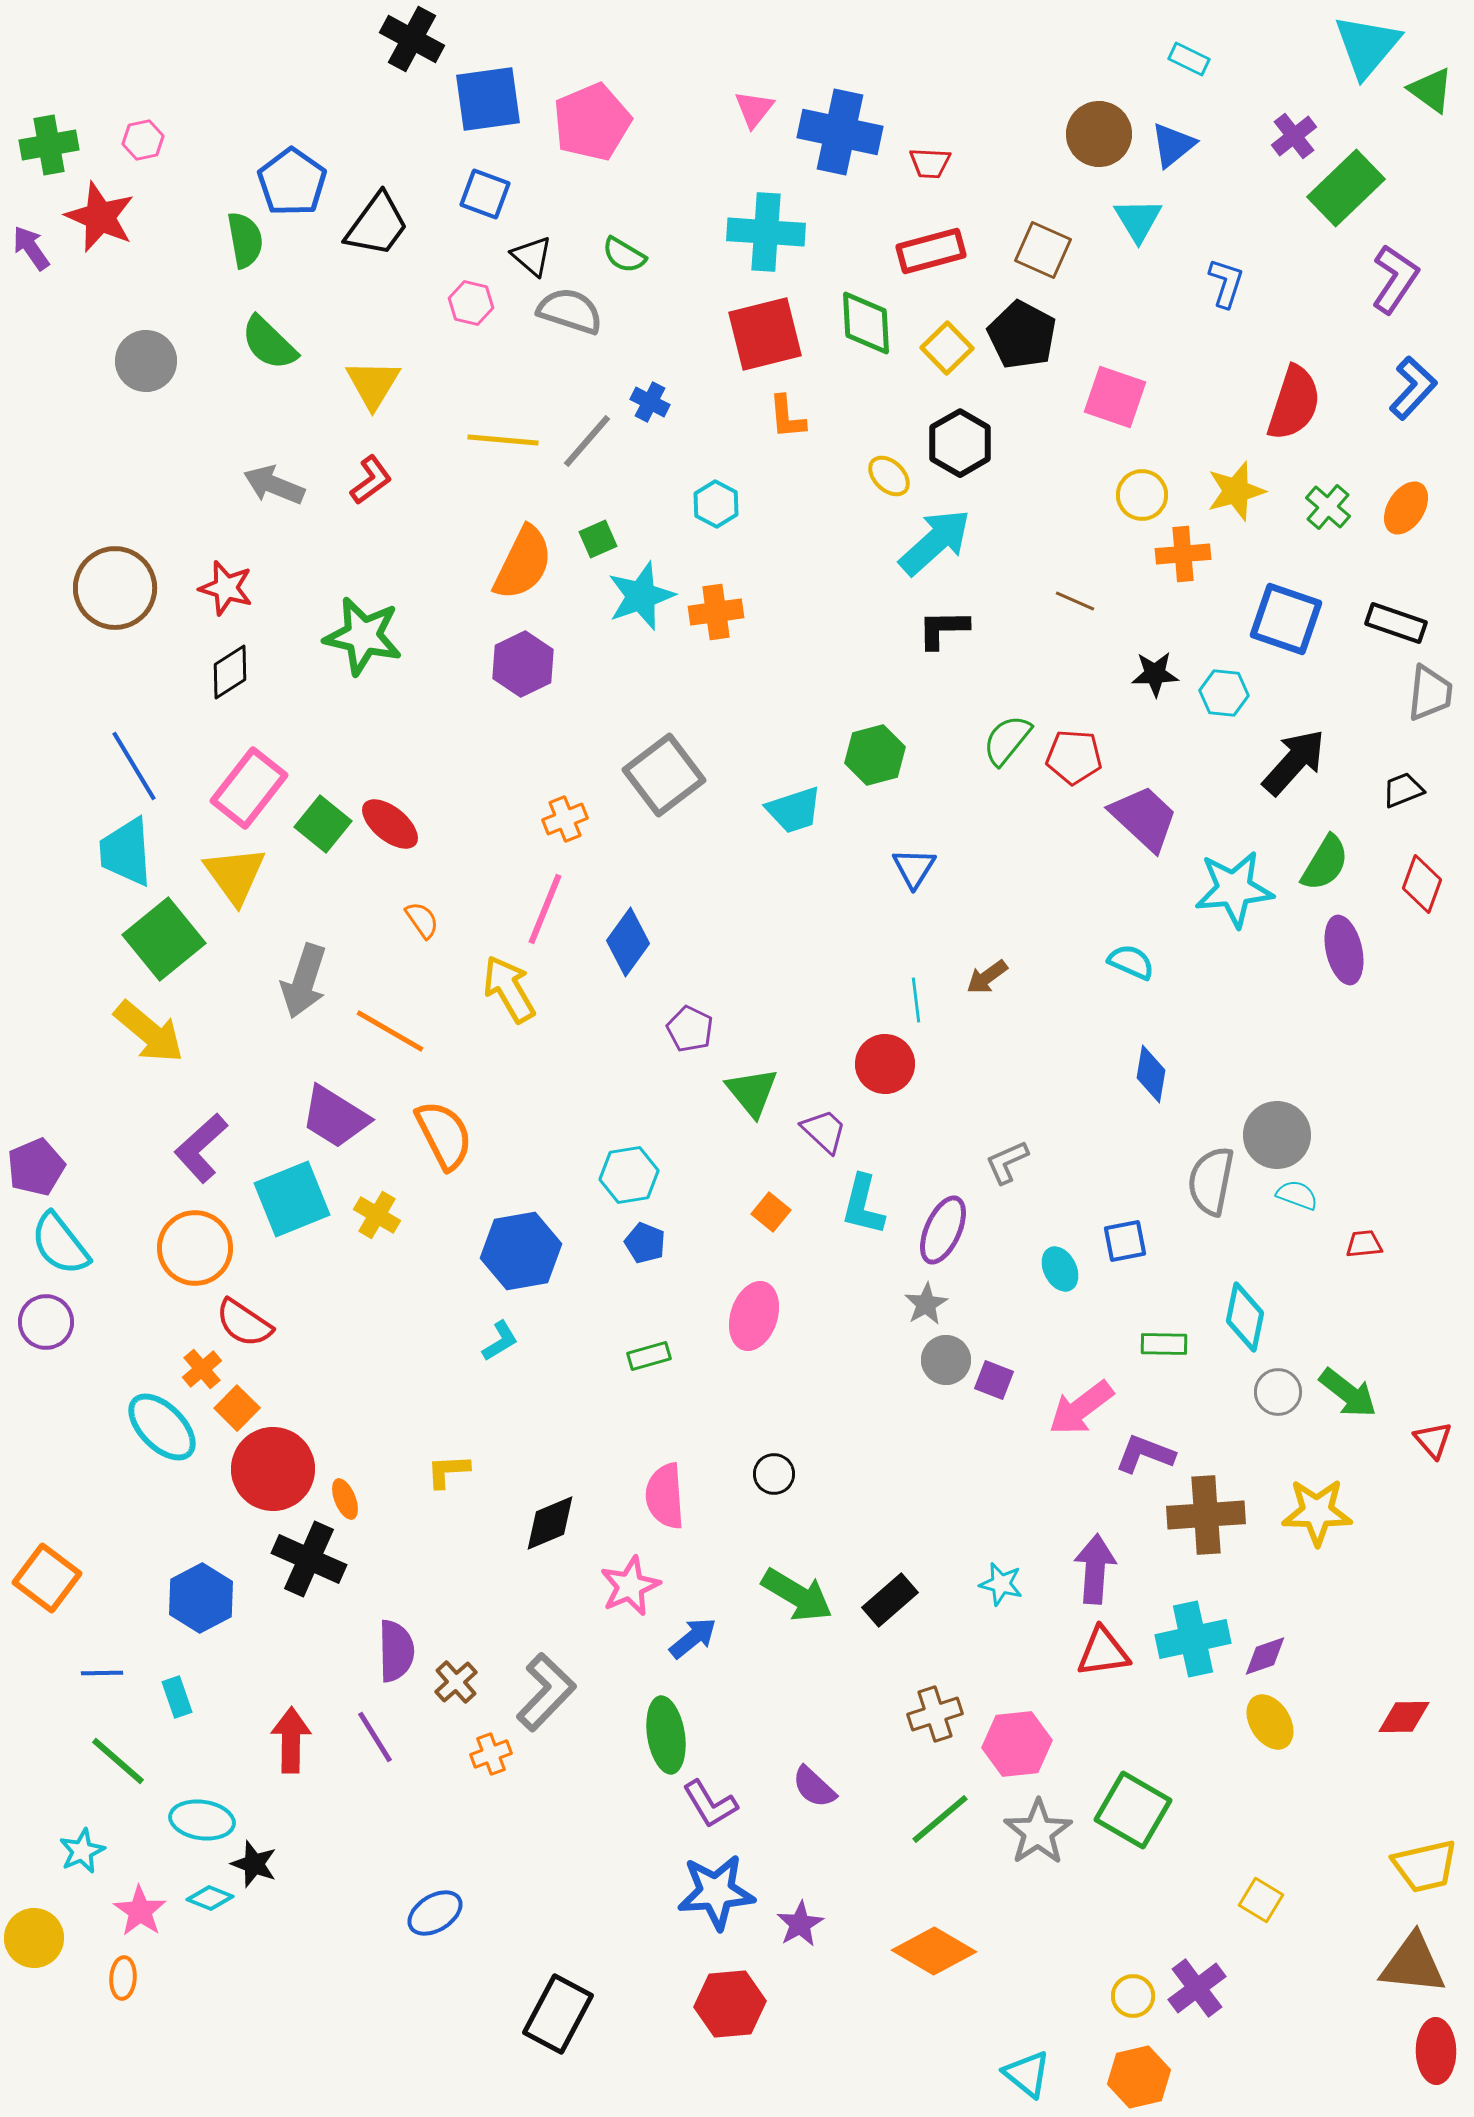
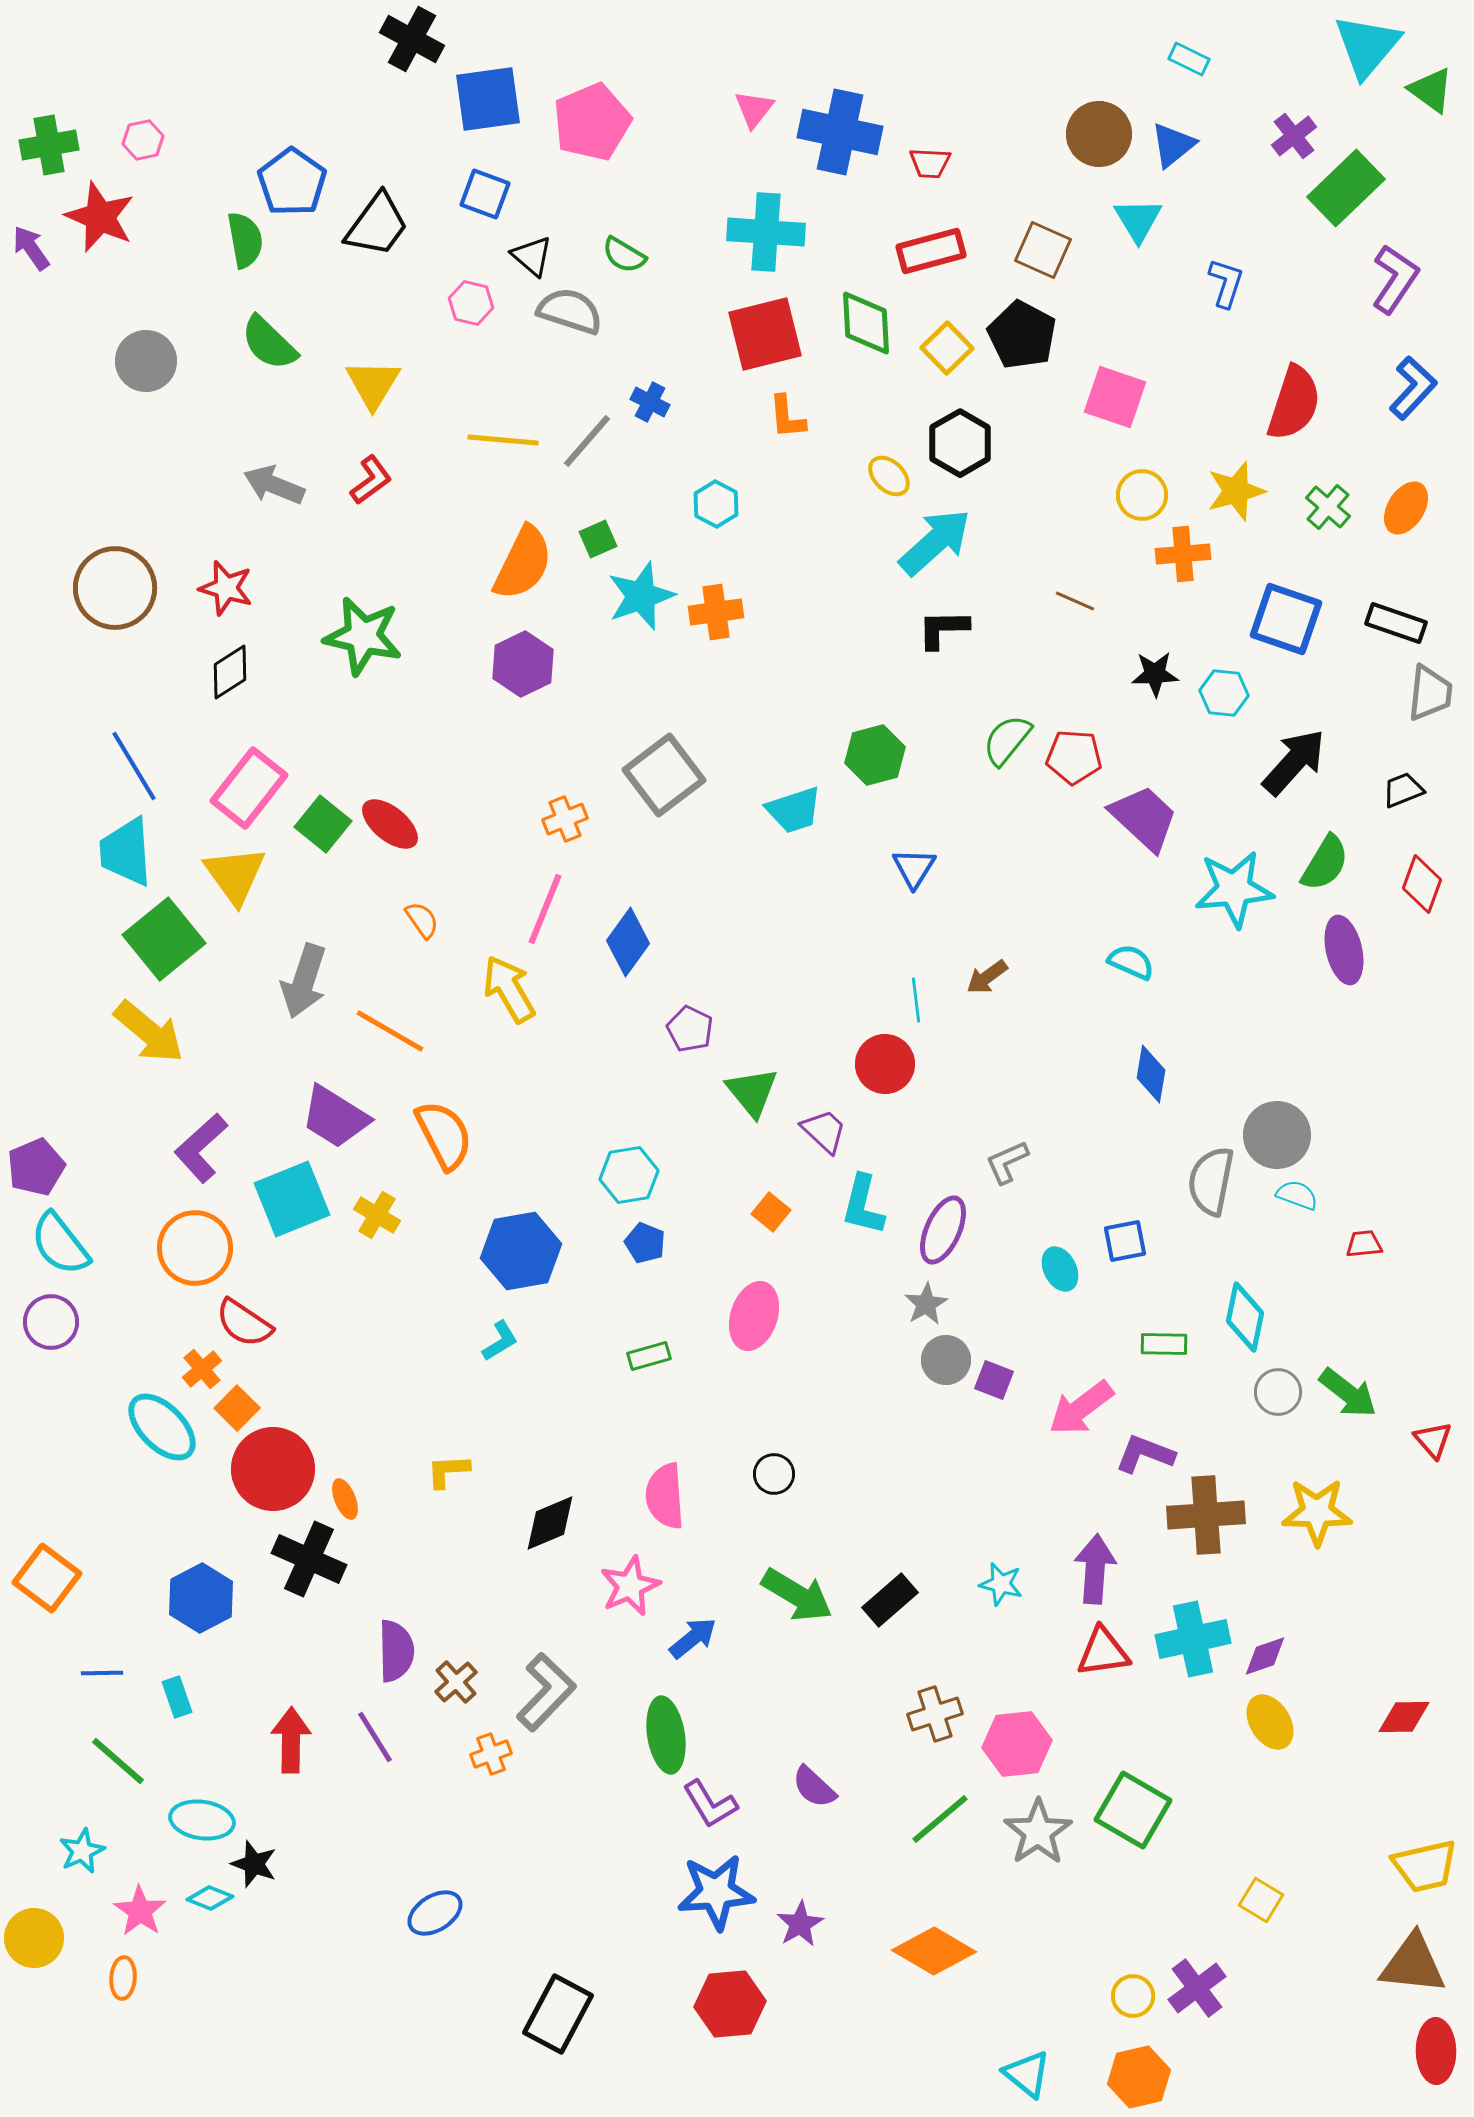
purple circle at (46, 1322): moved 5 px right
